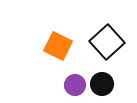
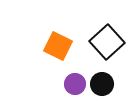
purple circle: moved 1 px up
